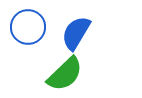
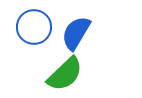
blue circle: moved 6 px right
